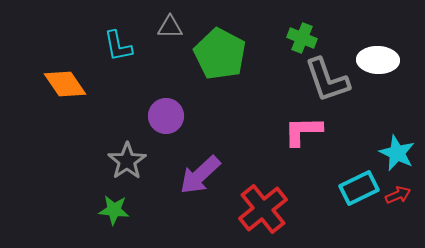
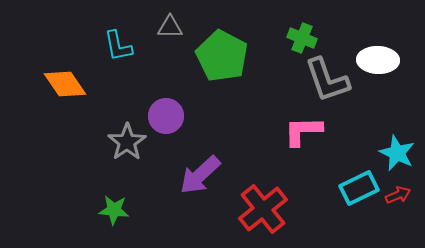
green pentagon: moved 2 px right, 2 px down
gray star: moved 19 px up
